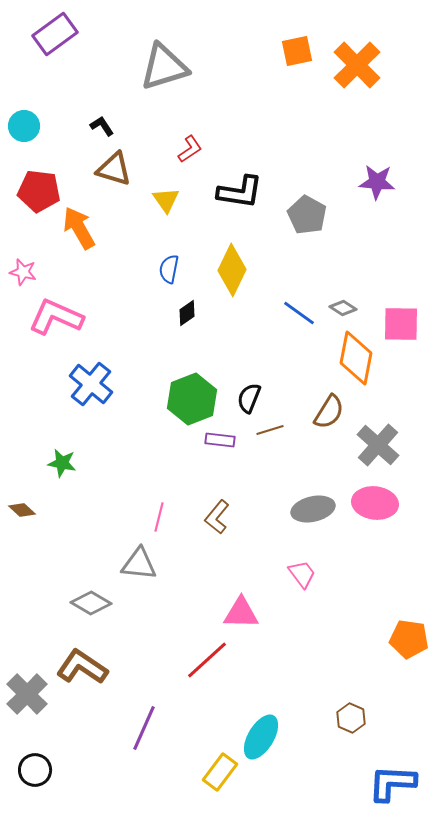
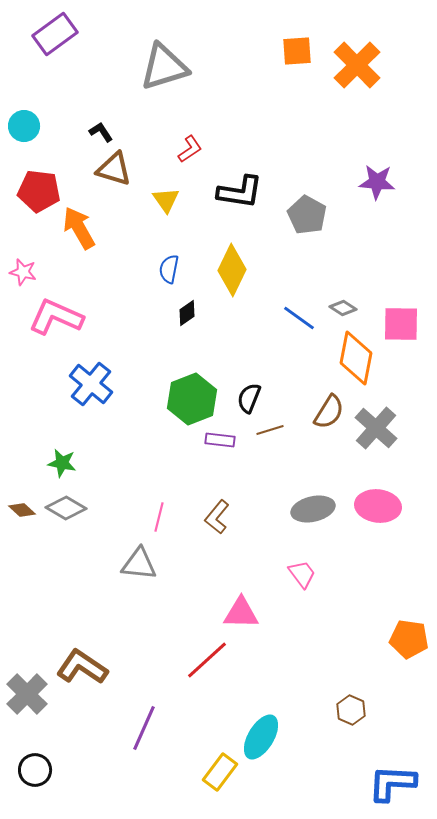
orange square at (297, 51): rotated 8 degrees clockwise
black L-shape at (102, 126): moved 1 px left, 6 px down
blue line at (299, 313): moved 5 px down
gray cross at (378, 445): moved 2 px left, 17 px up
pink ellipse at (375, 503): moved 3 px right, 3 px down
gray diamond at (91, 603): moved 25 px left, 95 px up
brown hexagon at (351, 718): moved 8 px up
